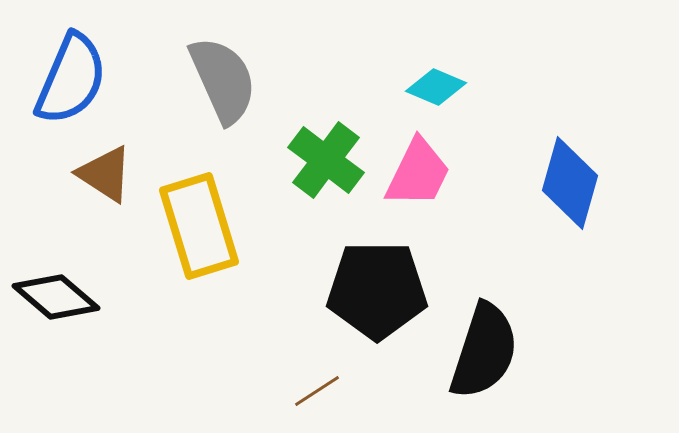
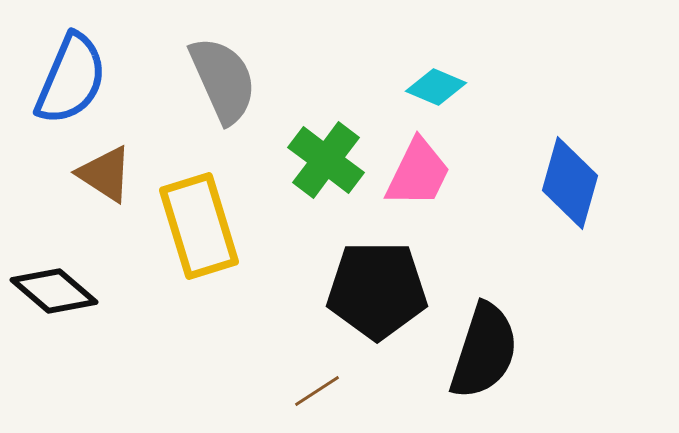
black diamond: moved 2 px left, 6 px up
